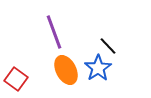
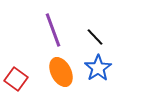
purple line: moved 1 px left, 2 px up
black line: moved 13 px left, 9 px up
orange ellipse: moved 5 px left, 2 px down
